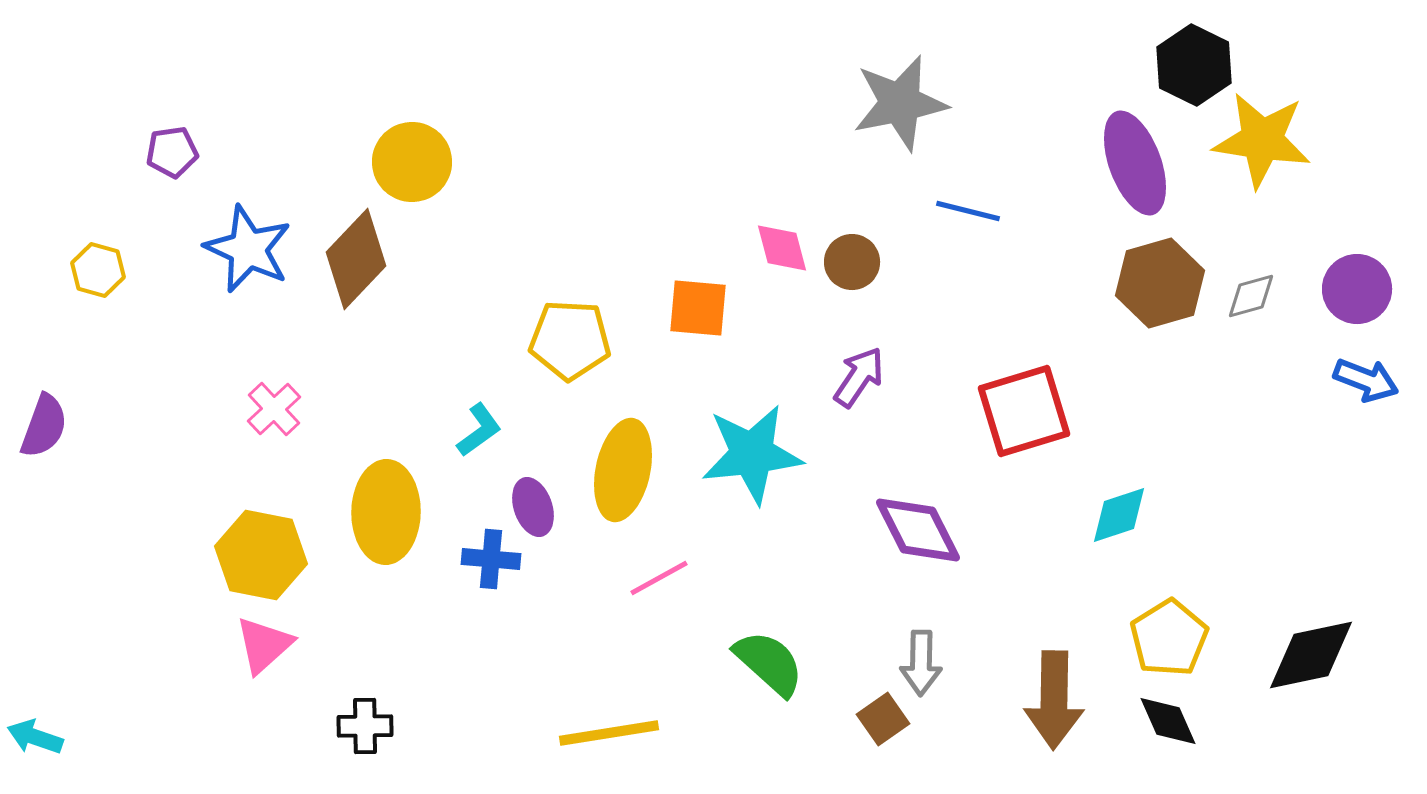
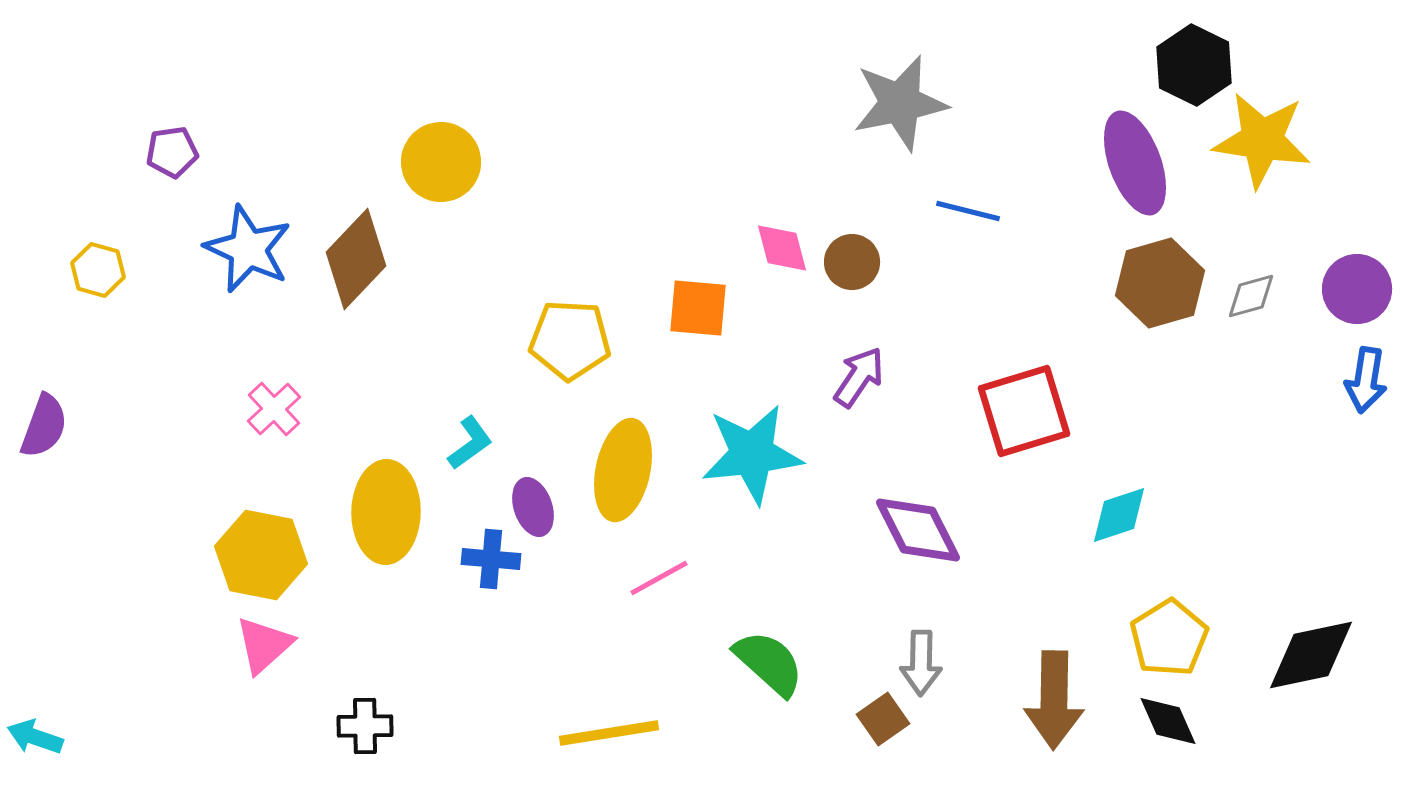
yellow circle at (412, 162): moved 29 px right
blue arrow at (1366, 380): rotated 78 degrees clockwise
cyan L-shape at (479, 430): moved 9 px left, 13 px down
